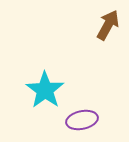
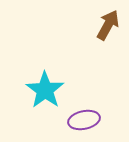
purple ellipse: moved 2 px right
